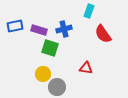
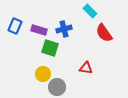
cyan rectangle: moved 1 px right; rotated 64 degrees counterclockwise
blue rectangle: rotated 56 degrees counterclockwise
red semicircle: moved 1 px right, 1 px up
